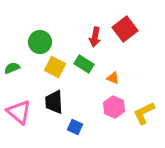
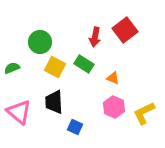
red square: moved 1 px down
